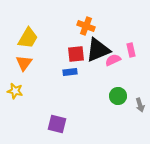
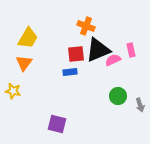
yellow star: moved 2 px left
